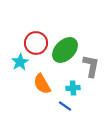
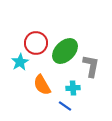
green ellipse: moved 1 px down
orange semicircle: moved 1 px down
